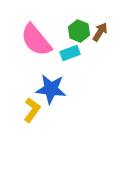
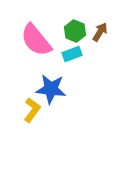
green hexagon: moved 4 px left
cyan rectangle: moved 2 px right, 1 px down
